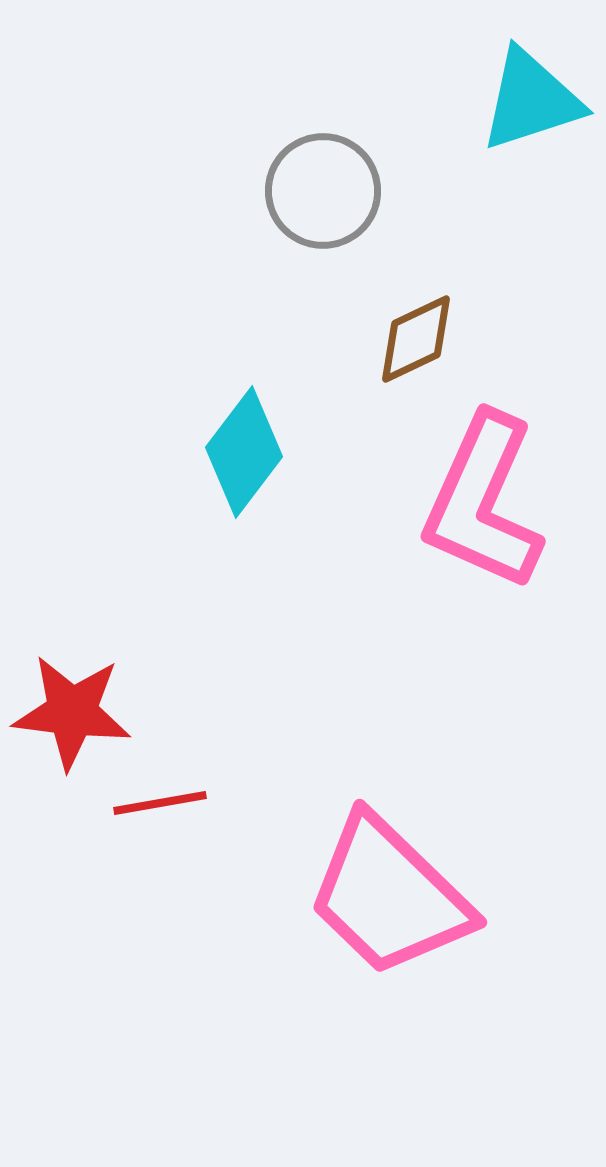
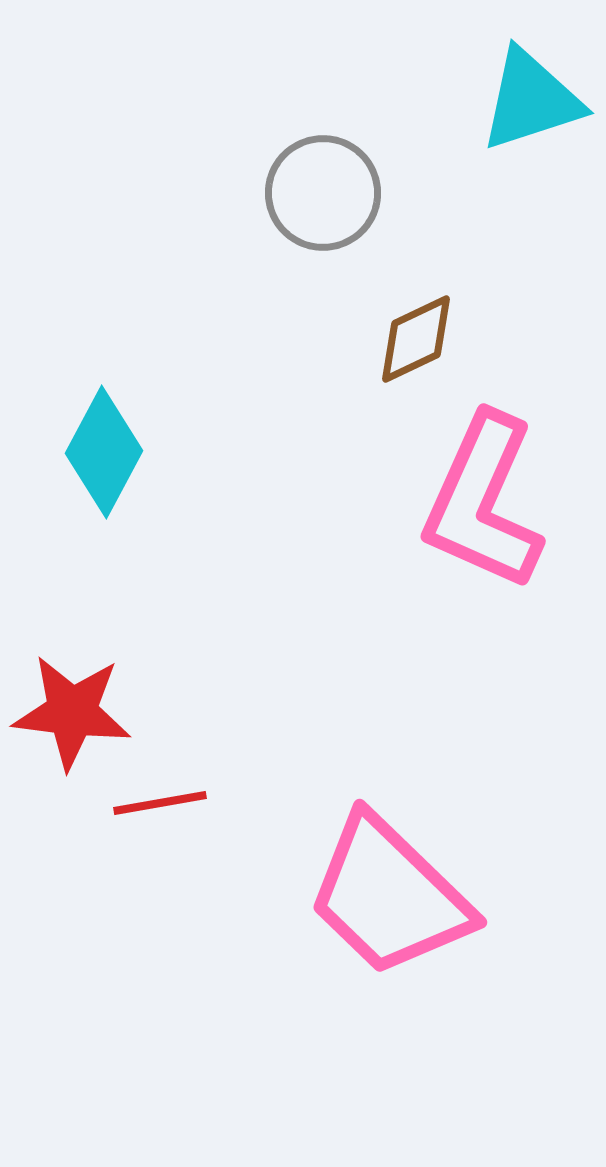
gray circle: moved 2 px down
cyan diamond: moved 140 px left; rotated 9 degrees counterclockwise
